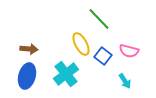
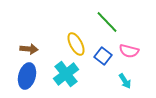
green line: moved 8 px right, 3 px down
yellow ellipse: moved 5 px left
